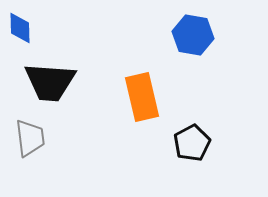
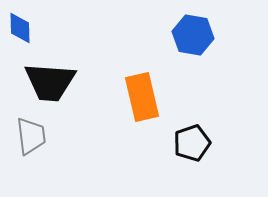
gray trapezoid: moved 1 px right, 2 px up
black pentagon: rotated 9 degrees clockwise
